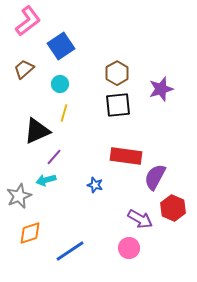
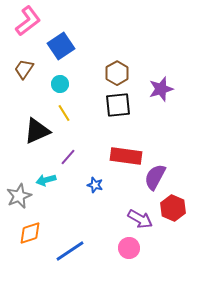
brown trapezoid: rotated 15 degrees counterclockwise
yellow line: rotated 48 degrees counterclockwise
purple line: moved 14 px right
